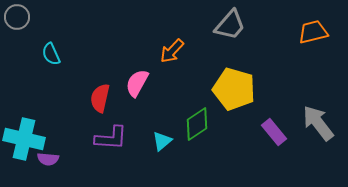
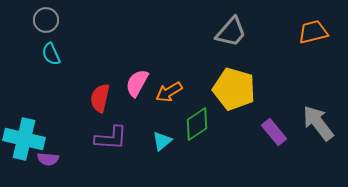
gray circle: moved 29 px right, 3 px down
gray trapezoid: moved 1 px right, 7 px down
orange arrow: moved 3 px left, 41 px down; rotated 16 degrees clockwise
